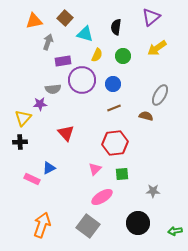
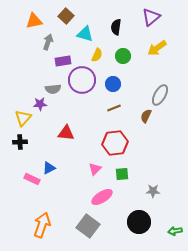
brown square: moved 1 px right, 2 px up
brown semicircle: rotated 80 degrees counterclockwise
red triangle: rotated 42 degrees counterclockwise
black circle: moved 1 px right, 1 px up
